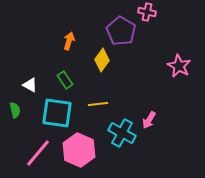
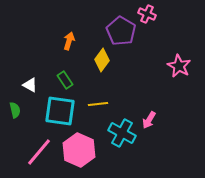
pink cross: moved 2 px down; rotated 12 degrees clockwise
cyan square: moved 3 px right, 2 px up
pink line: moved 1 px right, 1 px up
